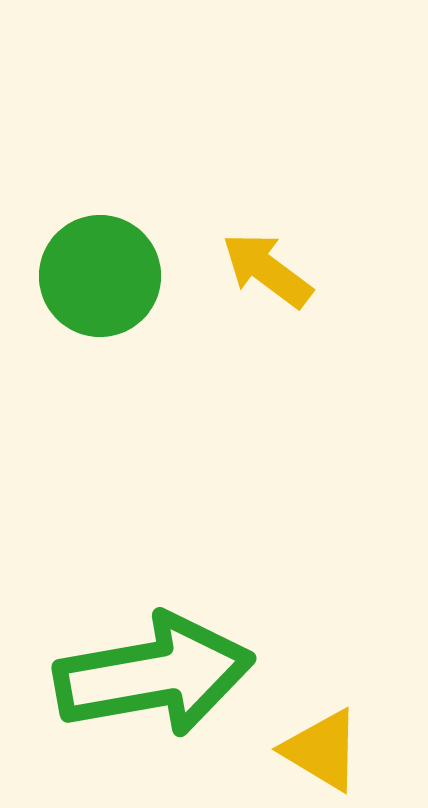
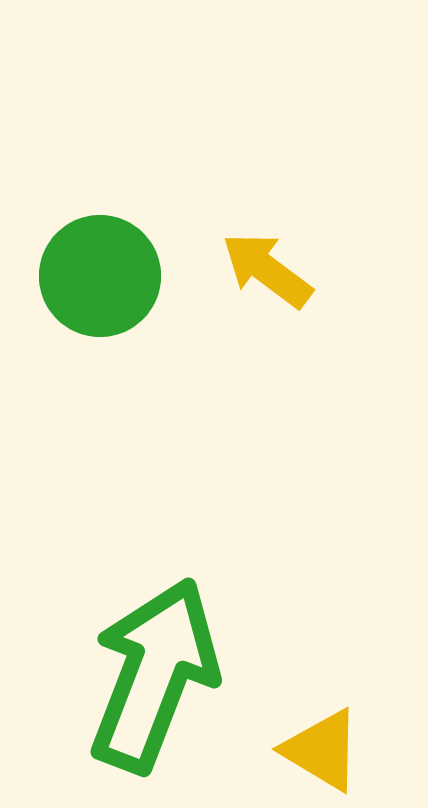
green arrow: rotated 59 degrees counterclockwise
